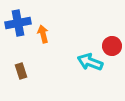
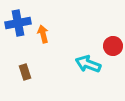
red circle: moved 1 px right
cyan arrow: moved 2 px left, 2 px down
brown rectangle: moved 4 px right, 1 px down
